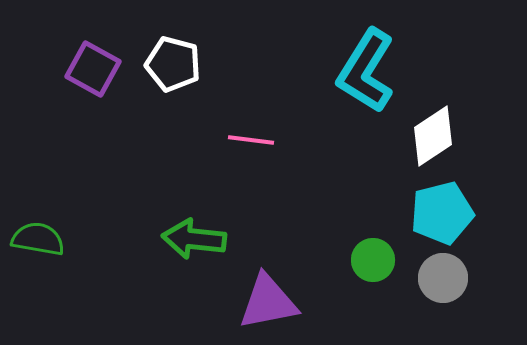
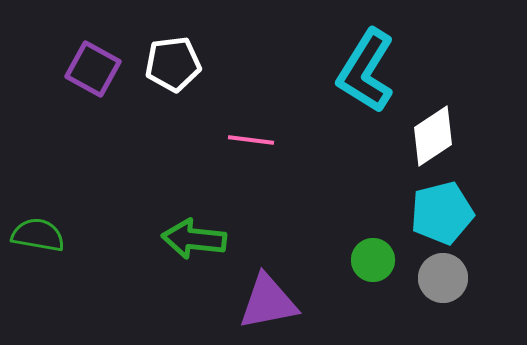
white pentagon: rotated 22 degrees counterclockwise
green semicircle: moved 4 px up
